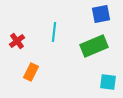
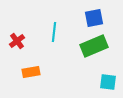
blue square: moved 7 px left, 4 px down
orange rectangle: rotated 54 degrees clockwise
